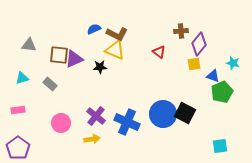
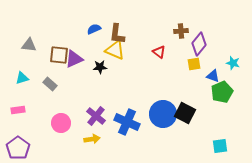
brown L-shape: rotated 70 degrees clockwise
